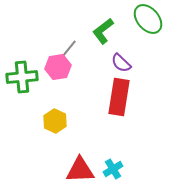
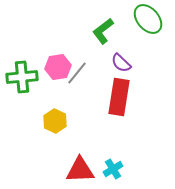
gray line: moved 10 px right, 22 px down
